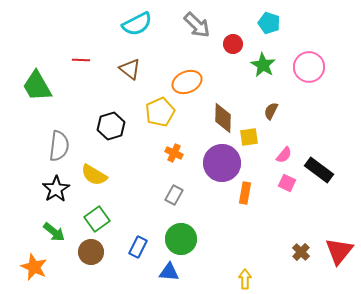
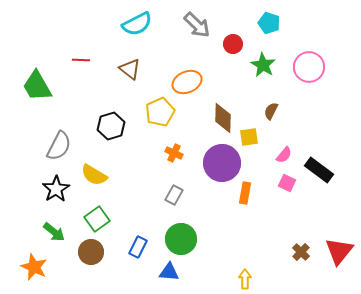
gray semicircle: rotated 20 degrees clockwise
